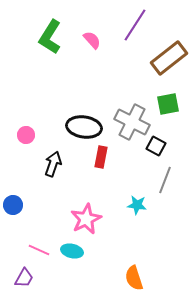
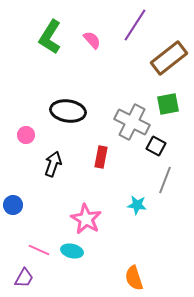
black ellipse: moved 16 px left, 16 px up
pink star: rotated 16 degrees counterclockwise
